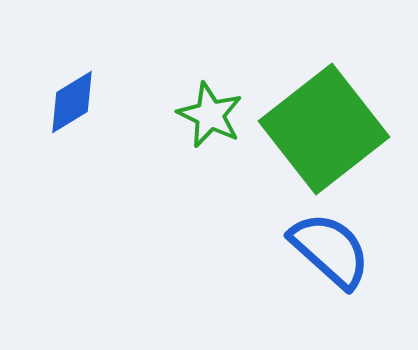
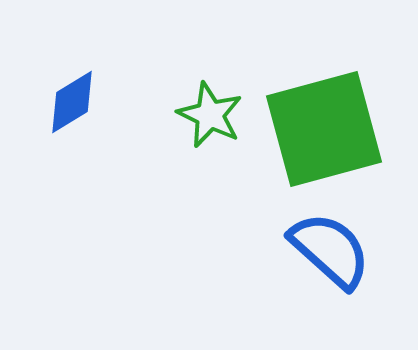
green square: rotated 23 degrees clockwise
